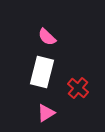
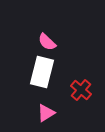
pink semicircle: moved 5 px down
red cross: moved 3 px right, 2 px down
